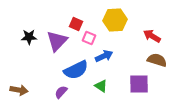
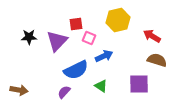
yellow hexagon: moved 3 px right; rotated 10 degrees counterclockwise
red square: rotated 32 degrees counterclockwise
purple semicircle: moved 3 px right
